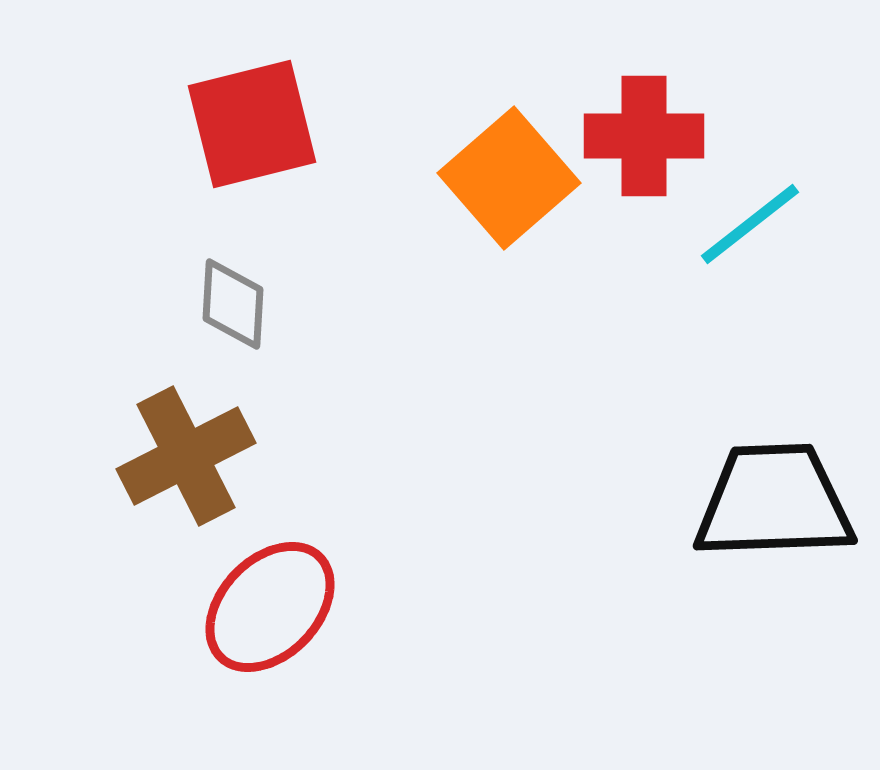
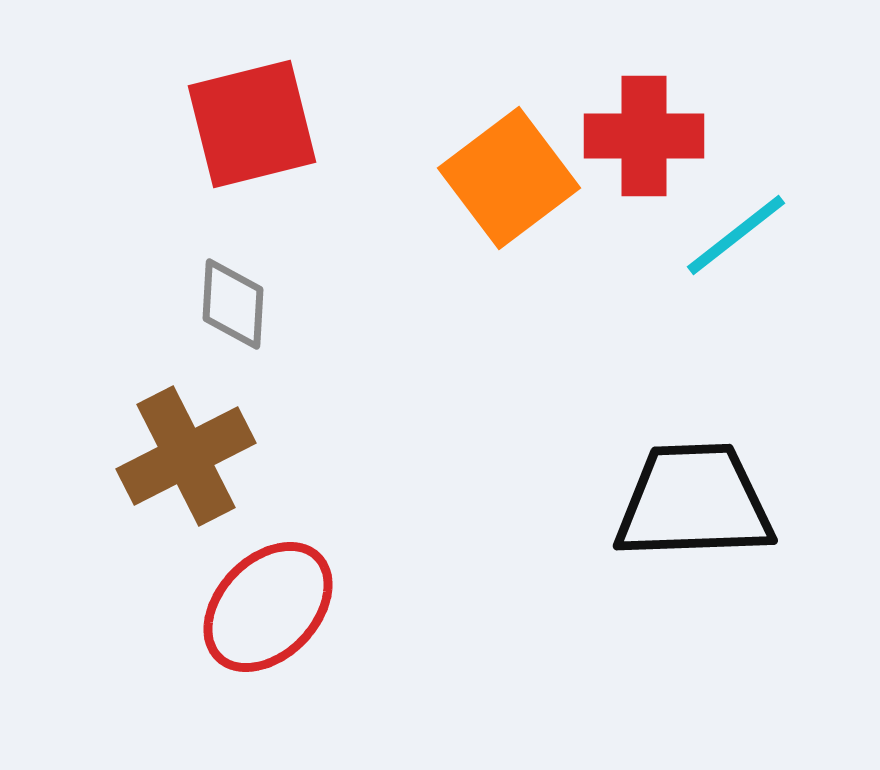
orange square: rotated 4 degrees clockwise
cyan line: moved 14 px left, 11 px down
black trapezoid: moved 80 px left
red ellipse: moved 2 px left
